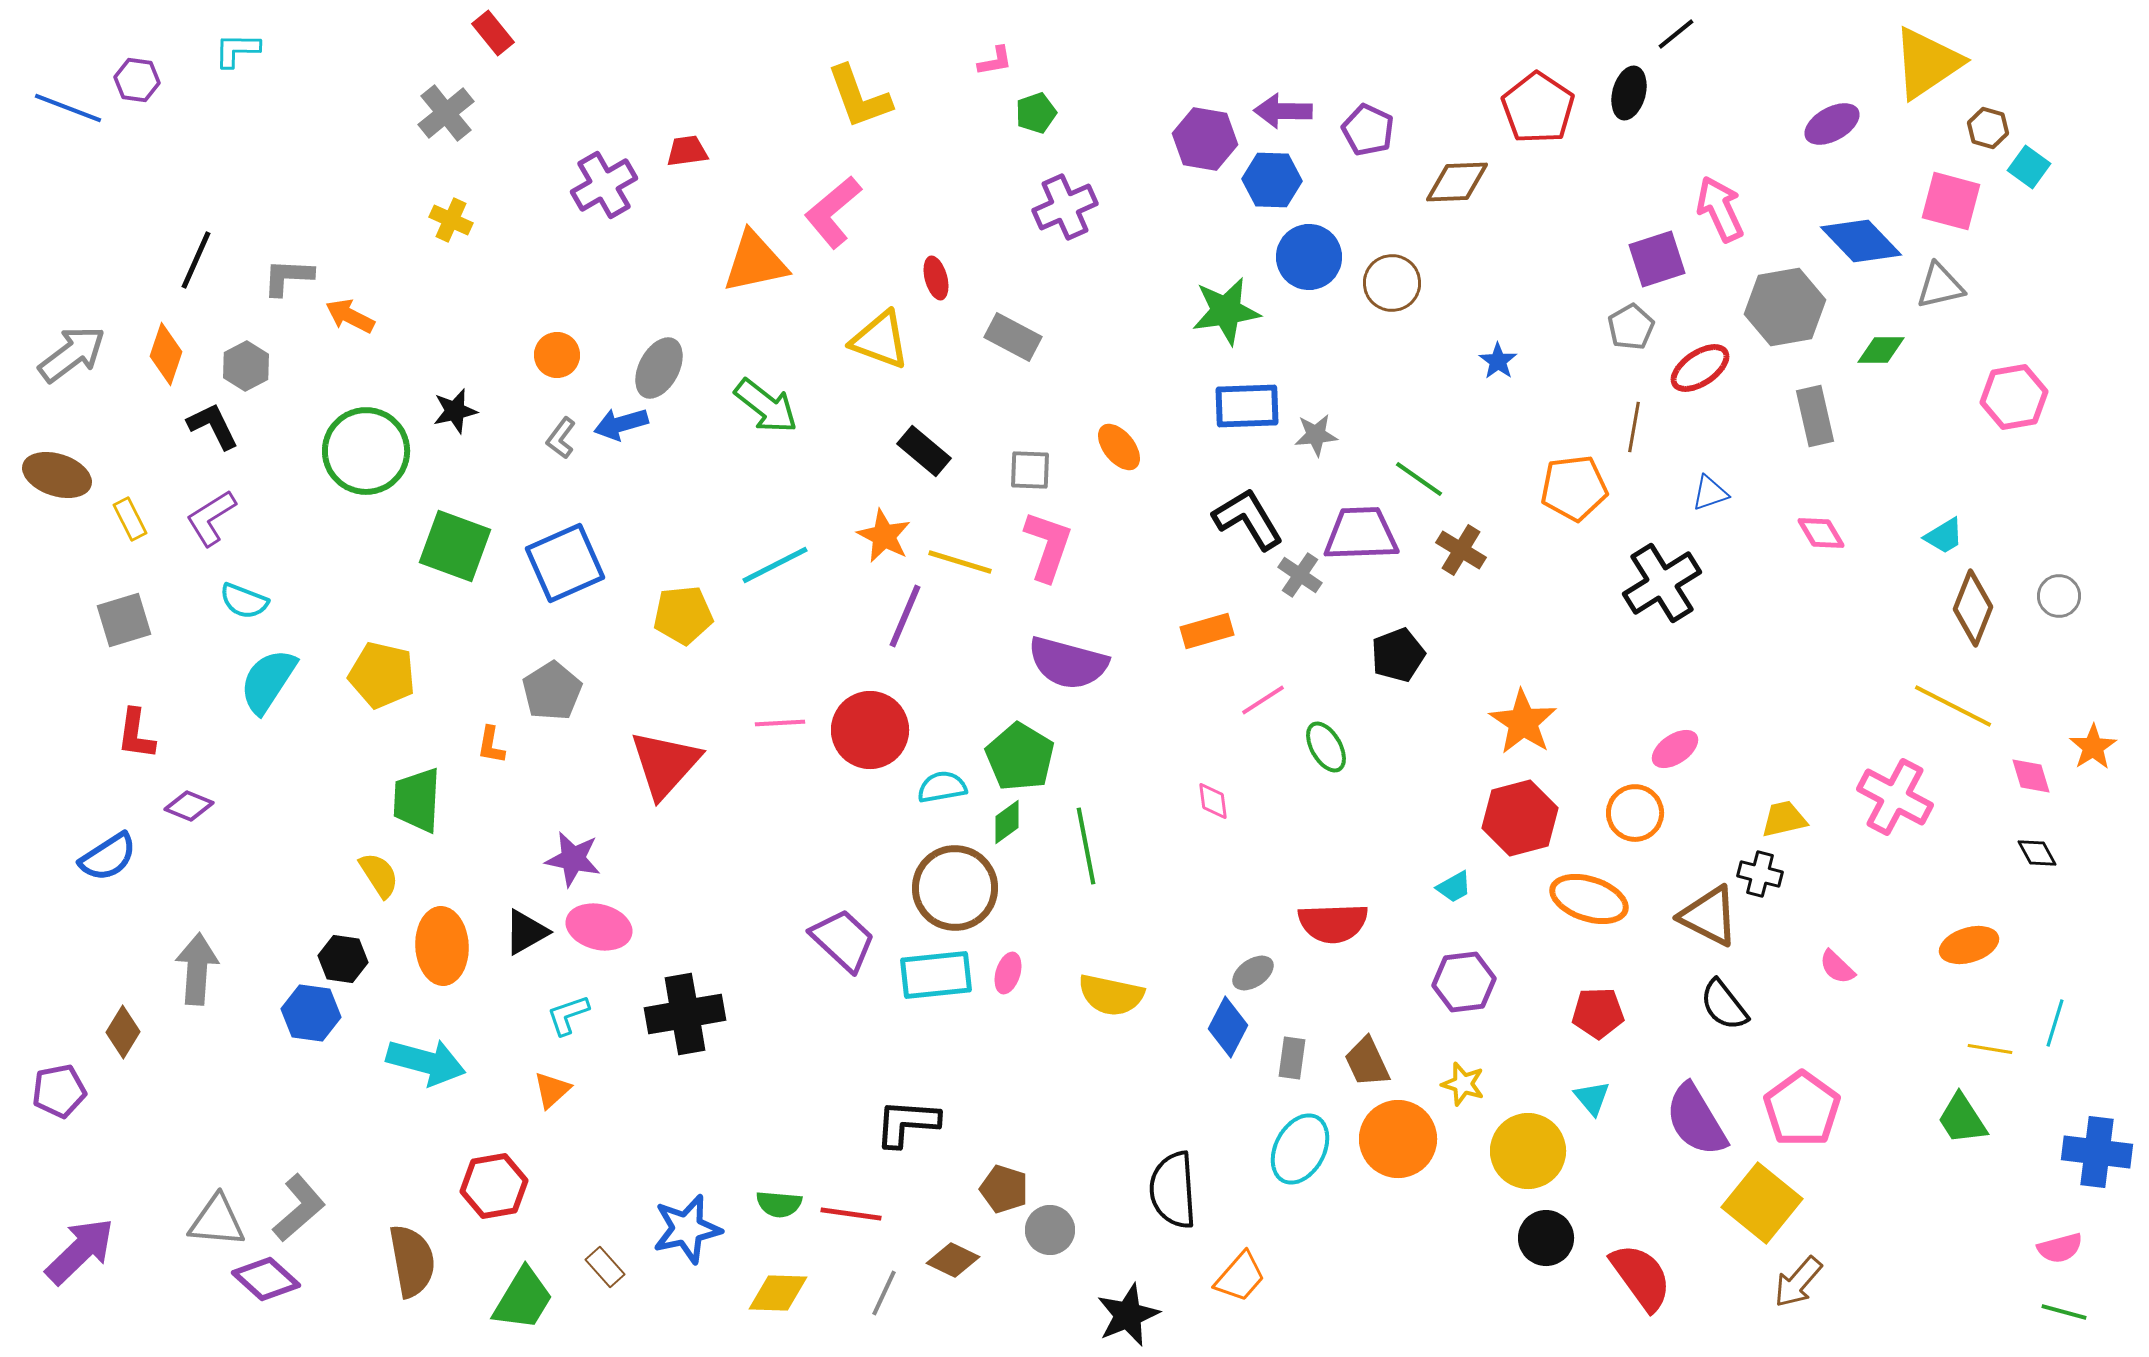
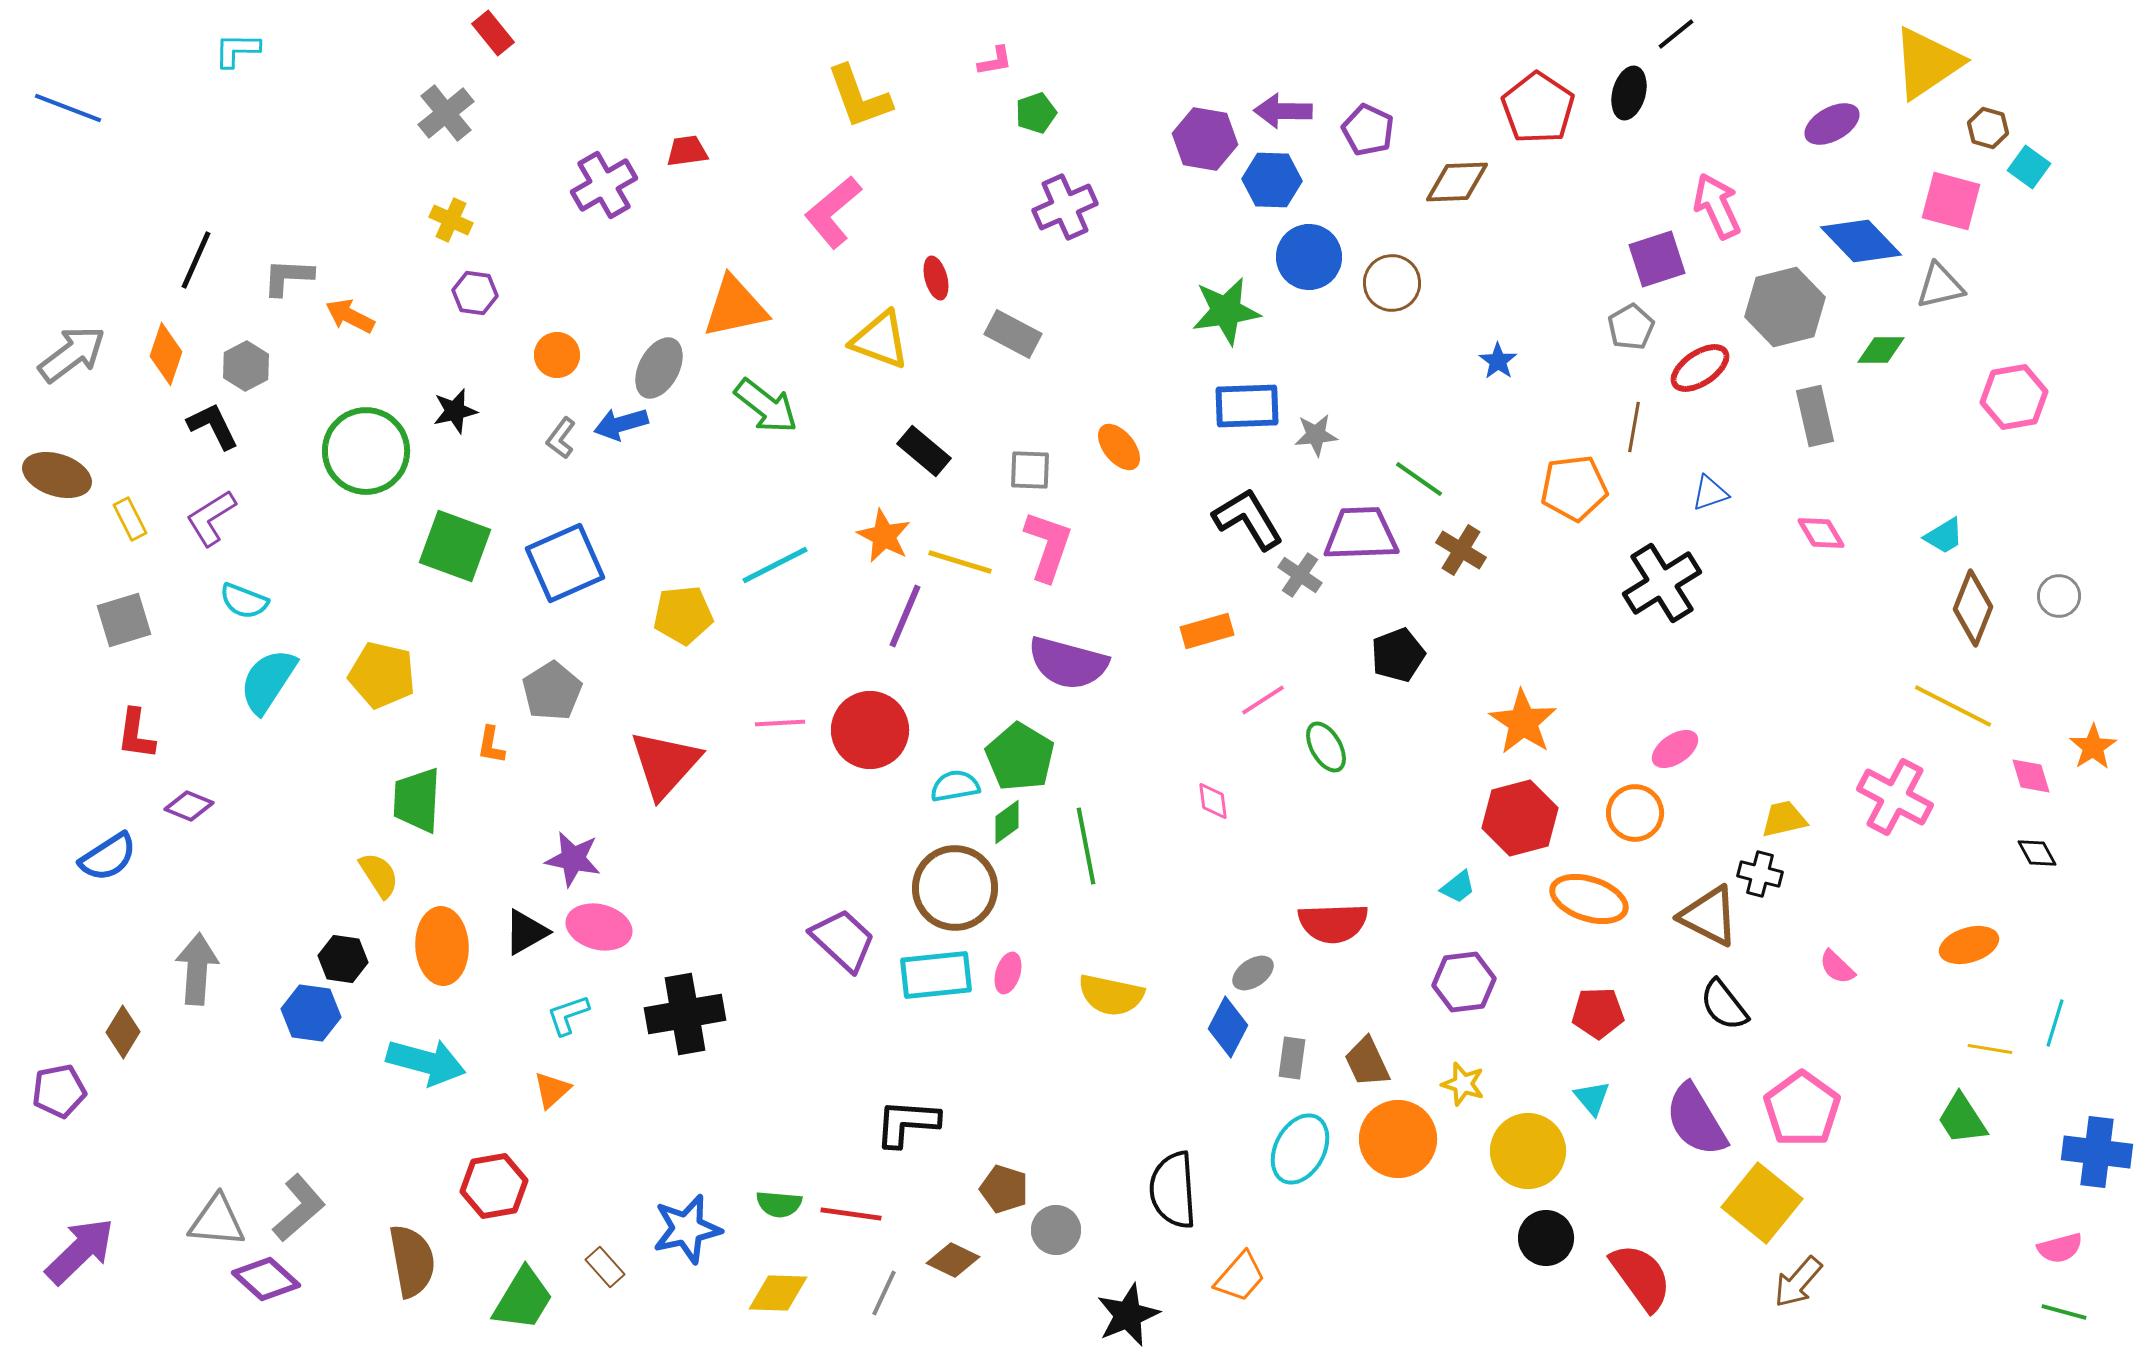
purple hexagon at (137, 80): moved 338 px right, 213 px down
pink arrow at (1720, 209): moved 3 px left, 3 px up
orange triangle at (755, 262): moved 20 px left, 45 px down
gray hexagon at (1785, 307): rotated 4 degrees counterclockwise
gray rectangle at (1013, 337): moved 3 px up
cyan semicircle at (942, 787): moved 13 px right, 1 px up
cyan trapezoid at (1454, 887): moved 4 px right; rotated 9 degrees counterclockwise
gray circle at (1050, 1230): moved 6 px right
